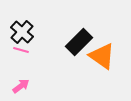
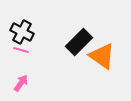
black cross: rotated 15 degrees counterclockwise
pink arrow: moved 3 px up; rotated 18 degrees counterclockwise
